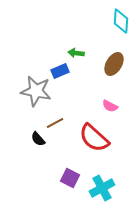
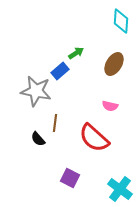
green arrow: rotated 140 degrees clockwise
blue rectangle: rotated 18 degrees counterclockwise
pink semicircle: rotated 14 degrees counterclockwise
brown line: rotated 54 degrees counterclockwise
cyan cross: moved 18 px right, 1 px down; rotated 25 degrees counterclockwise
